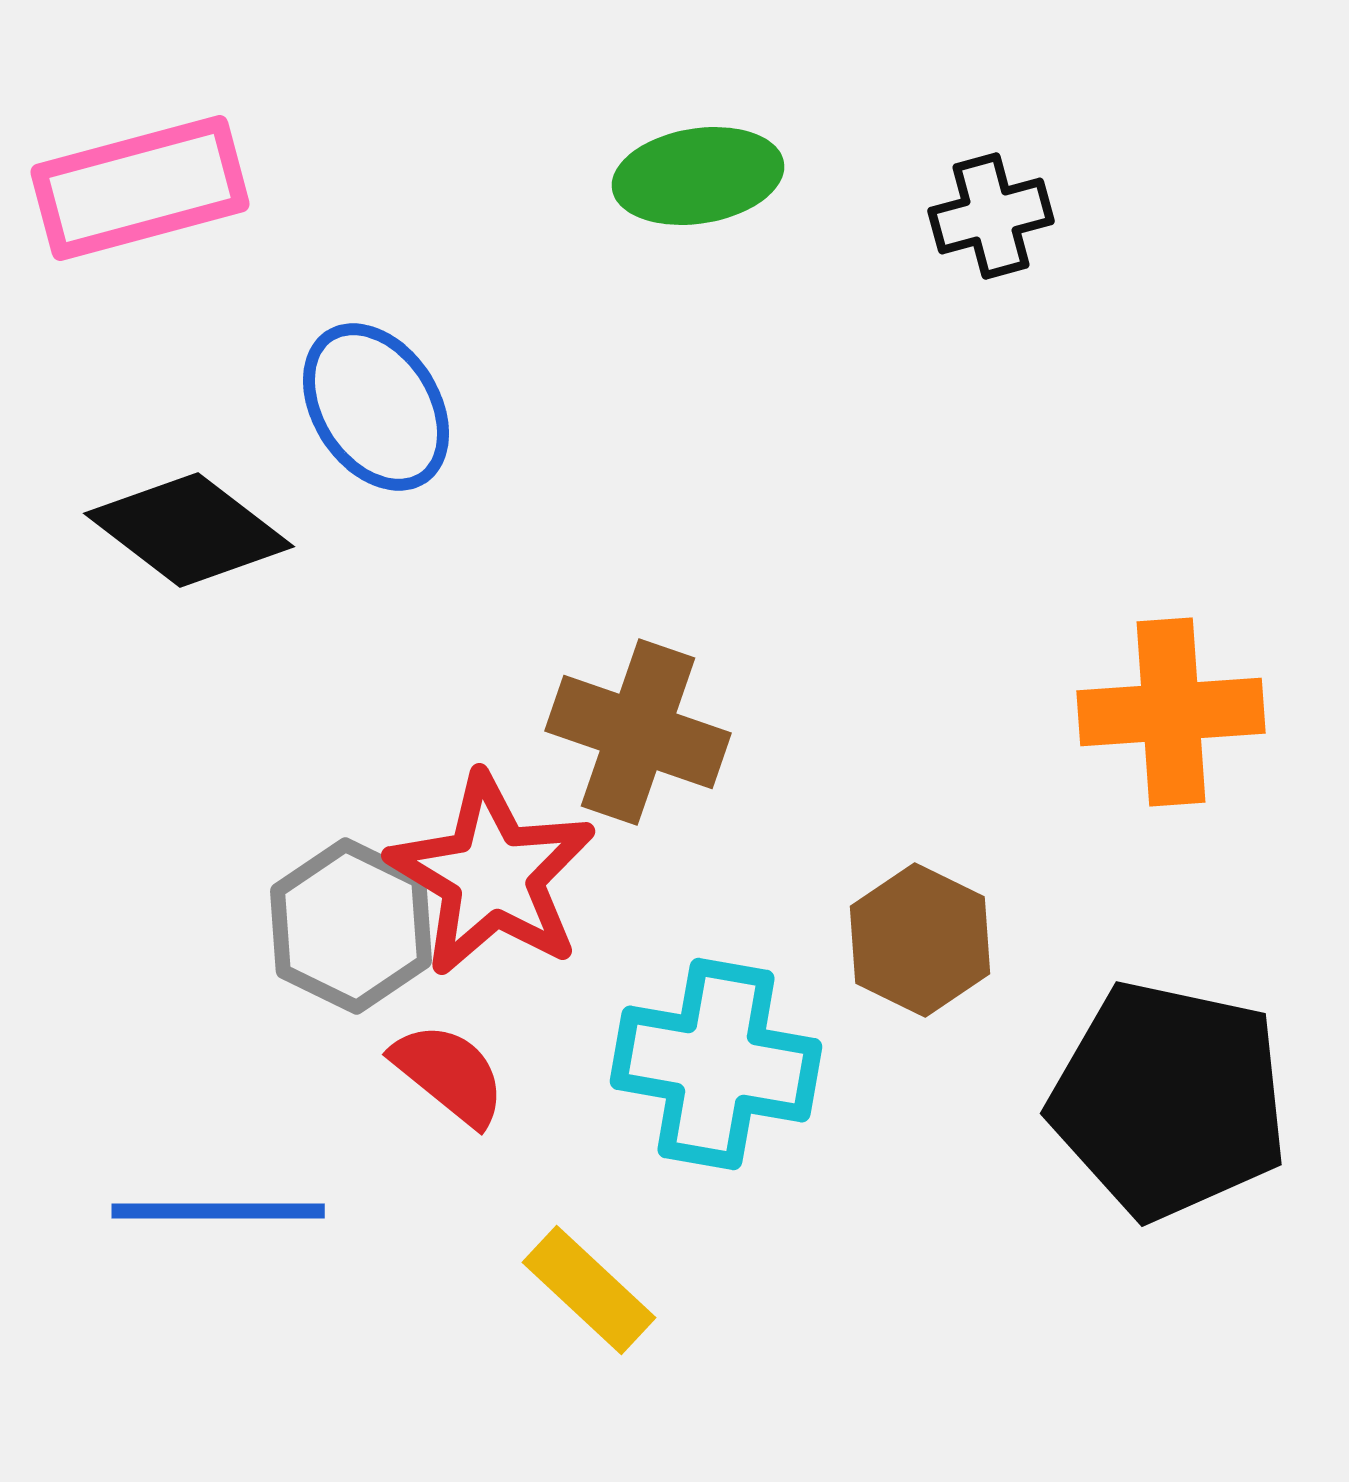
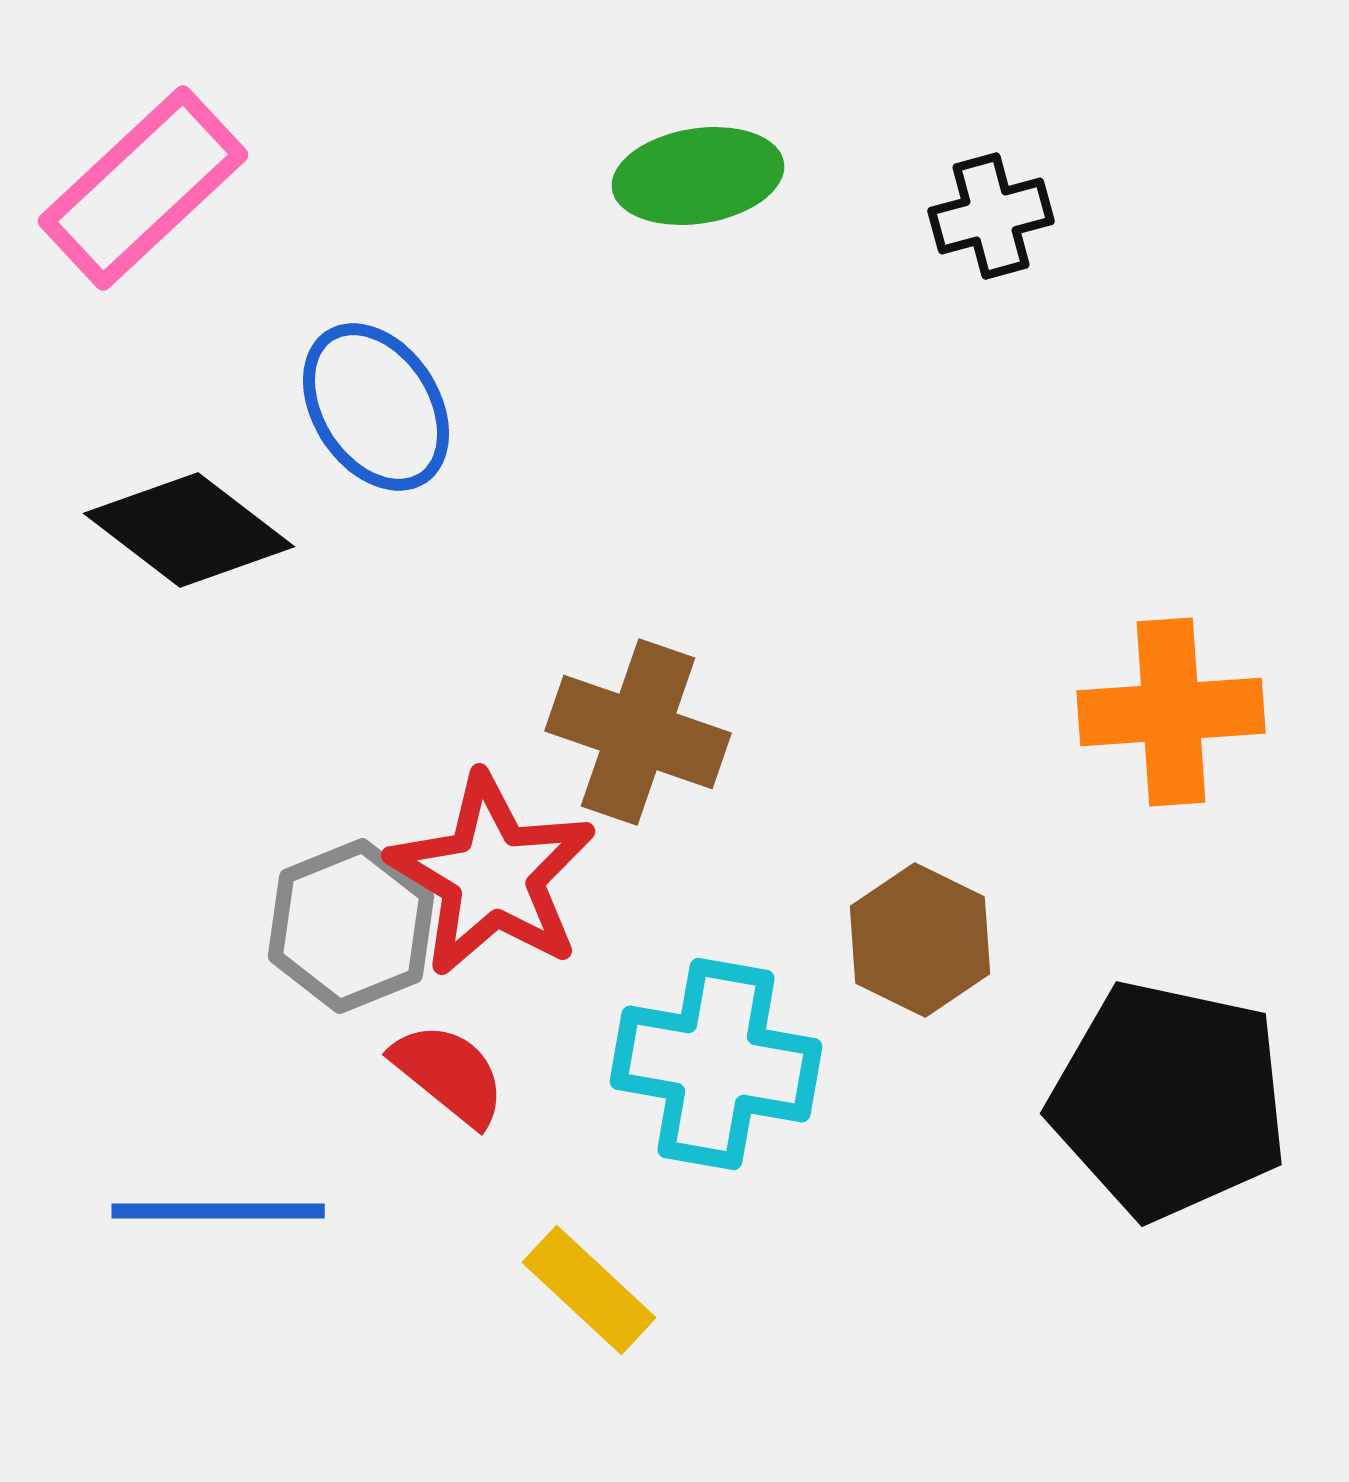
pink rectangle: moved 3 px right; rotated 28 degrees counterclockwise
gray hexagon: rotated 12 degrees clockwise
